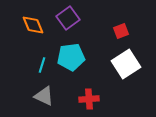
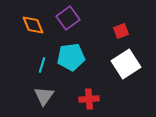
gray triangle: rotated 40 degrees clockwise
